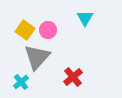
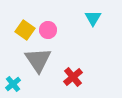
cyan triangle: moved 8 px right
gray triangle: moved 1 px right, 3 px down; rotated 16 degrees counterclockwise
cyan cross: moved 8 px left, 2 px down
